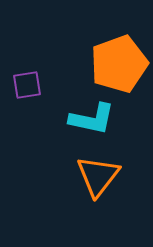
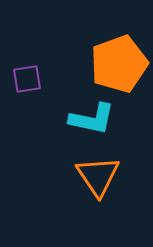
purple square: moved 6 px up
orange triangle: rotated 12 degrees counterclockwise
